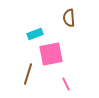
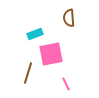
brown line: moved 1 px up
